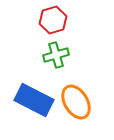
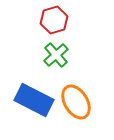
red hexagon: moved 1 px right
green cross: rotated 25 degrees counterclockwise
